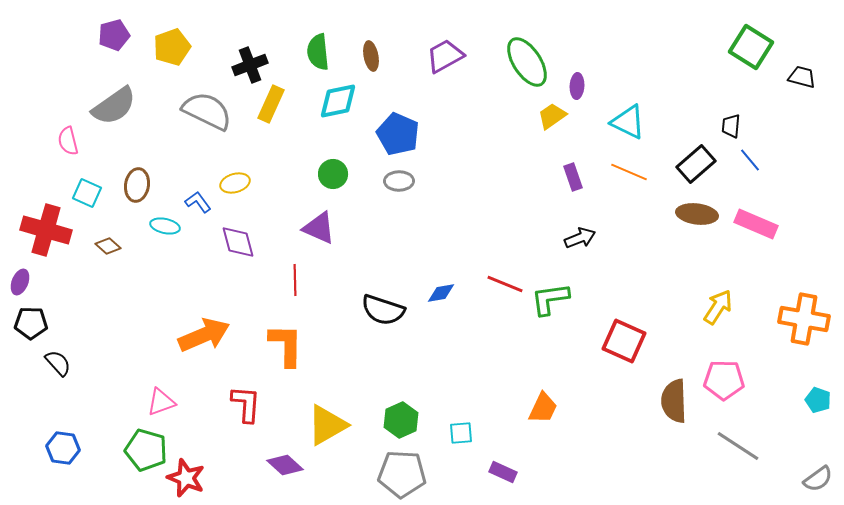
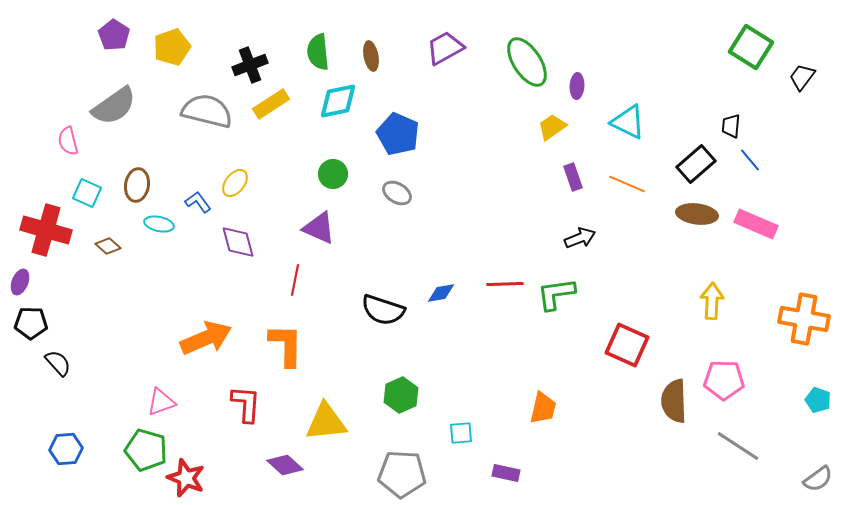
purple pentagon at (114, 35): rotated 24 degrees counterclockwise
purple trapezoid at (445, 56): moved 8 px up
black trapezoid at (802, 77): rotated 68 degrees counterclockwise
yellow rectangle at (271, 104): rotated 33 degrees clockwise
gray semicircle at (207, 111): rotated 12 degrees counterclockwise
yellow trapezoid at (552, 116): moved 11 px down
orange line at (629, 172): moved 2 px left, 12 px down
gray ellipse at (399, 181): moved 2 px left, 12 px down; rotated 32 degrees clockwise
yellow ellipse at (235, 183): rotated 36 degrees counterclockwise
cyan ellipse at (165, 226): moved 6 px left, 2 px up
red line at (295, 280): rotated 12 degrees clockwise
red line at (505, 284): rotated 24 degrees counterclockwise
green L-shape at (550, 299): moved 6 px right, 5 px up
yellow arrow at (718, 307): moved 6 px left, 6 px up; rotated 30 degrees counterclockwise
orange arrow at (204, 335): moved 2 px right, 3 px down
red square at (624, 341): moved 3 px right, 4 px down
orange trapezoid at (543, 408): rotated 12 degrees counterclockwise
green hexagon at (401, 420): moved 25 px up
yellow triangle at (327, 425): moved 1 px left, 3 px up; rotated 24 degrees clockwise
blue hexagon at (63, 448): moved 3 px right, 1 px down; rotated 12 degrees counterclockwise
purple rectangle at (503, 472): moved 3 px right, 1 px down; rotated 12 degrees counterclockwise
